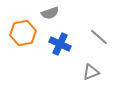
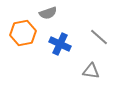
gray semicircle: moved 2 px left
gray triangle: moved 1 px up; rotated 30 degrees clockwise
